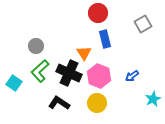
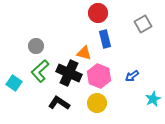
orange triangle: rotated 42 degrees counterclockwise
